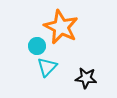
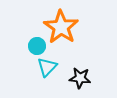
orange star: rotated 8 degrees clockwise
black star: moved 6 px left
